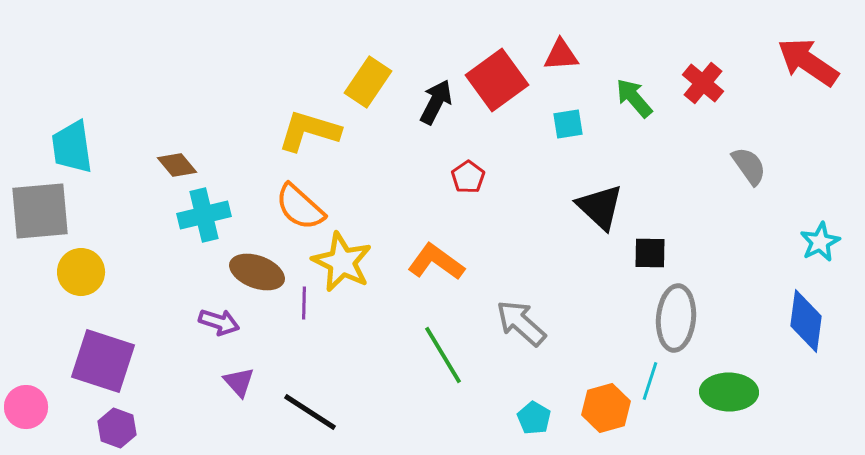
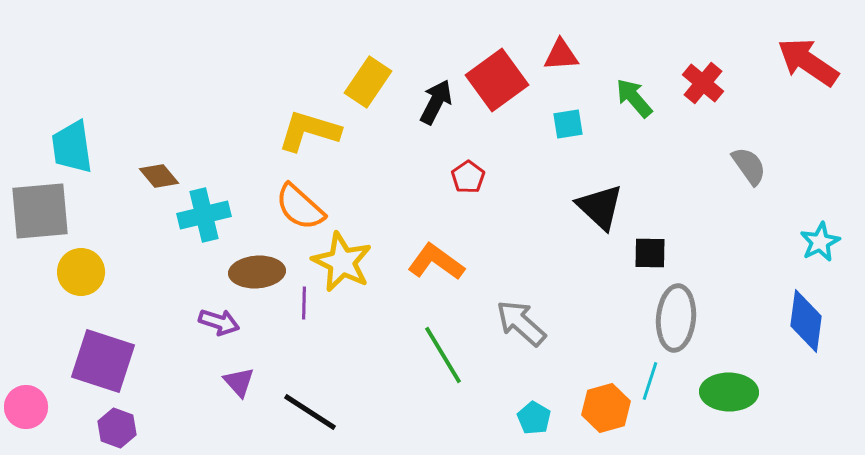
brown diamond: moved 18 px left, 11 px down
brown ellipse: rotated 24 degrees counterclockwise
